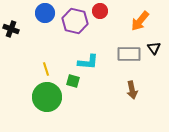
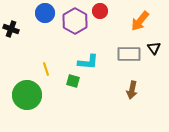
purple hexagon: rotated 15 degrees clockwise
brown arrow: rotated 24 degrees clockwise
green circle: moved 20 px left, 2 px up
